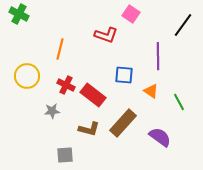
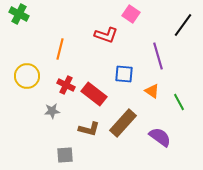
purple line: rotated 16 degrees counterclockwise
blue square: moved 1 px up
orange triangle: moved 1 px right
red rectangle: moved 1 px right, 1 px up
